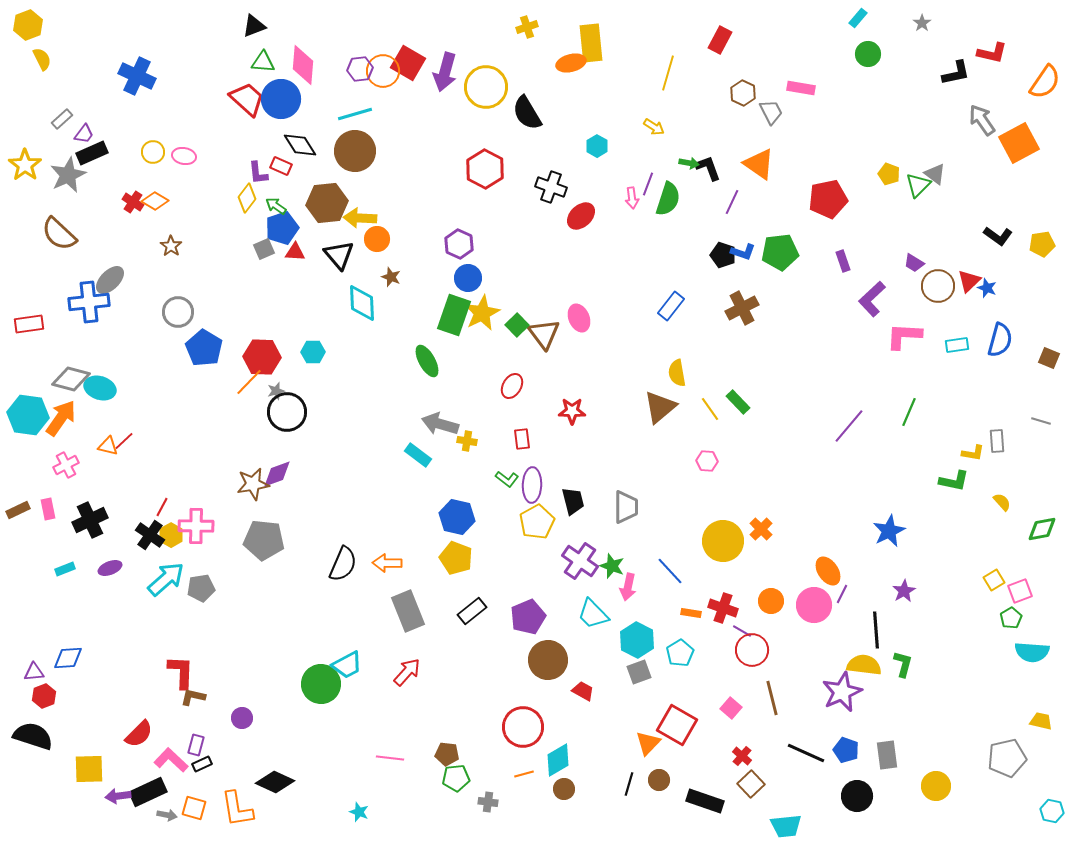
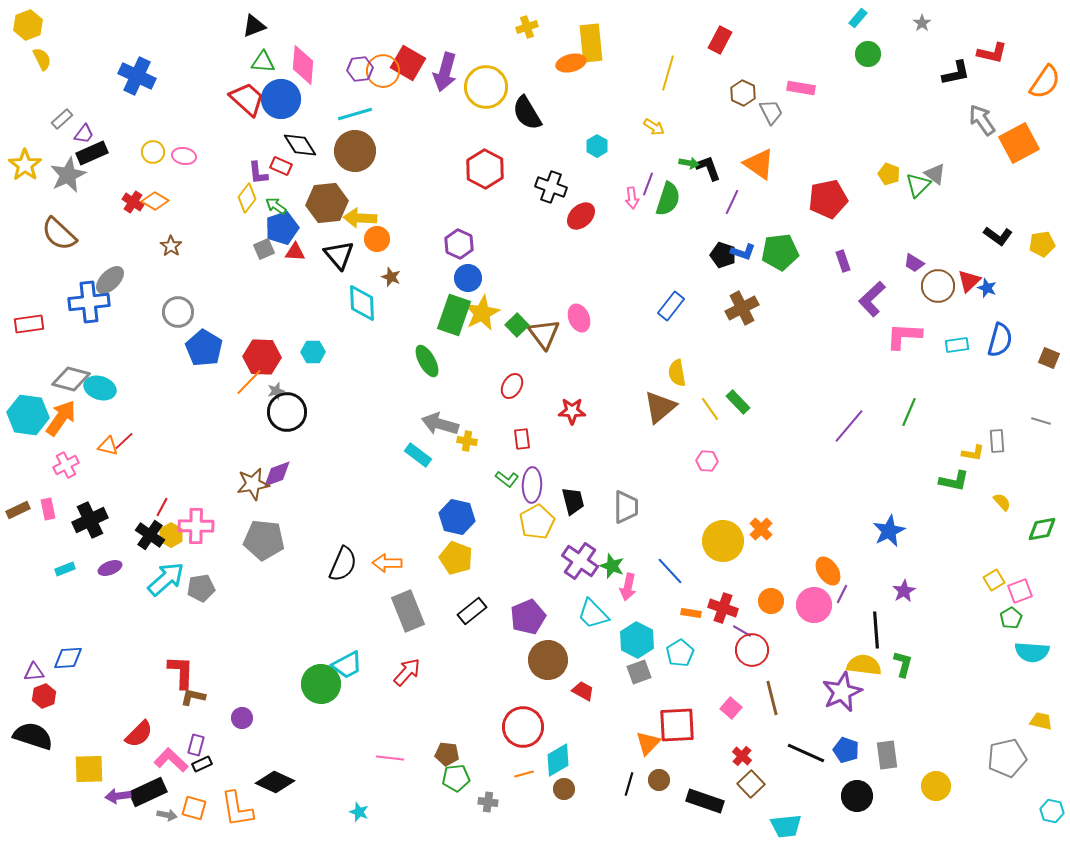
red square at (677, 725): rotated 33 degrees counterclockwise
